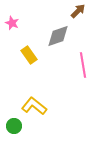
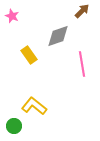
brown arrow: moved 4 px right
pink star: moved 7 px up
pink line: moved 1 px left, 1 px up
